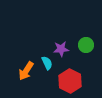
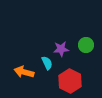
orange arrow: moved 2 px left, 1 px down; rotated 72 degrees clockwise
